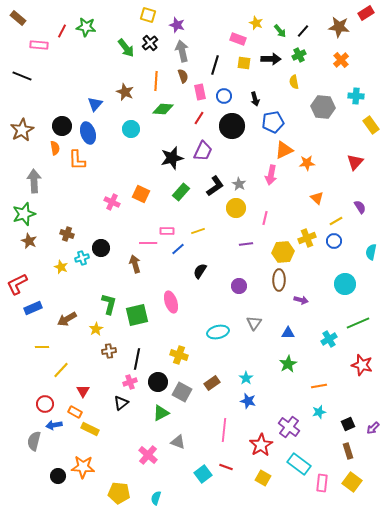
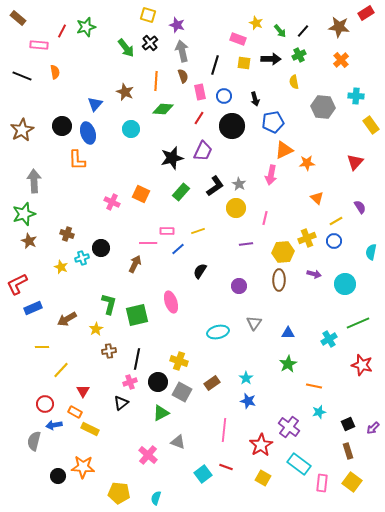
green star at (86, 27): rotated 24 degrees counterclockwise
orange semicircle at (55, 148): moved 76 px up
brown arrow at (135, 264): rotated 42 degrees clockwise
purple arrow at (301, 300): moved 13 px right, 26 px up
yellow cross at (179, 355): moved 6 px down
orange line at (319, 386): moved 5 px left; rotated 21 degrees clockwise
